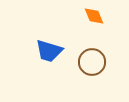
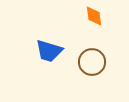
orange diamond: rotated 15 degrees clockwise
